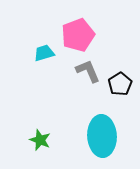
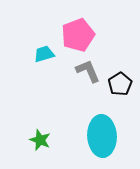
cyan trapezoid: moved 1 px down
